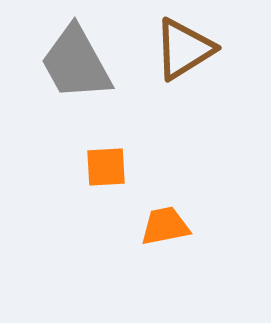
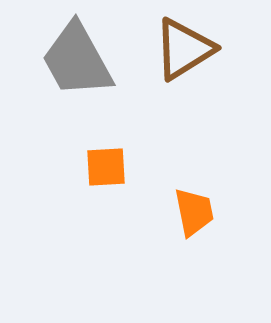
gray trapezoid: moved 1 px right, 3 px up
orange trapezoid: moved 29 px right, 14 px up; rotated 90 degrees clockwise
